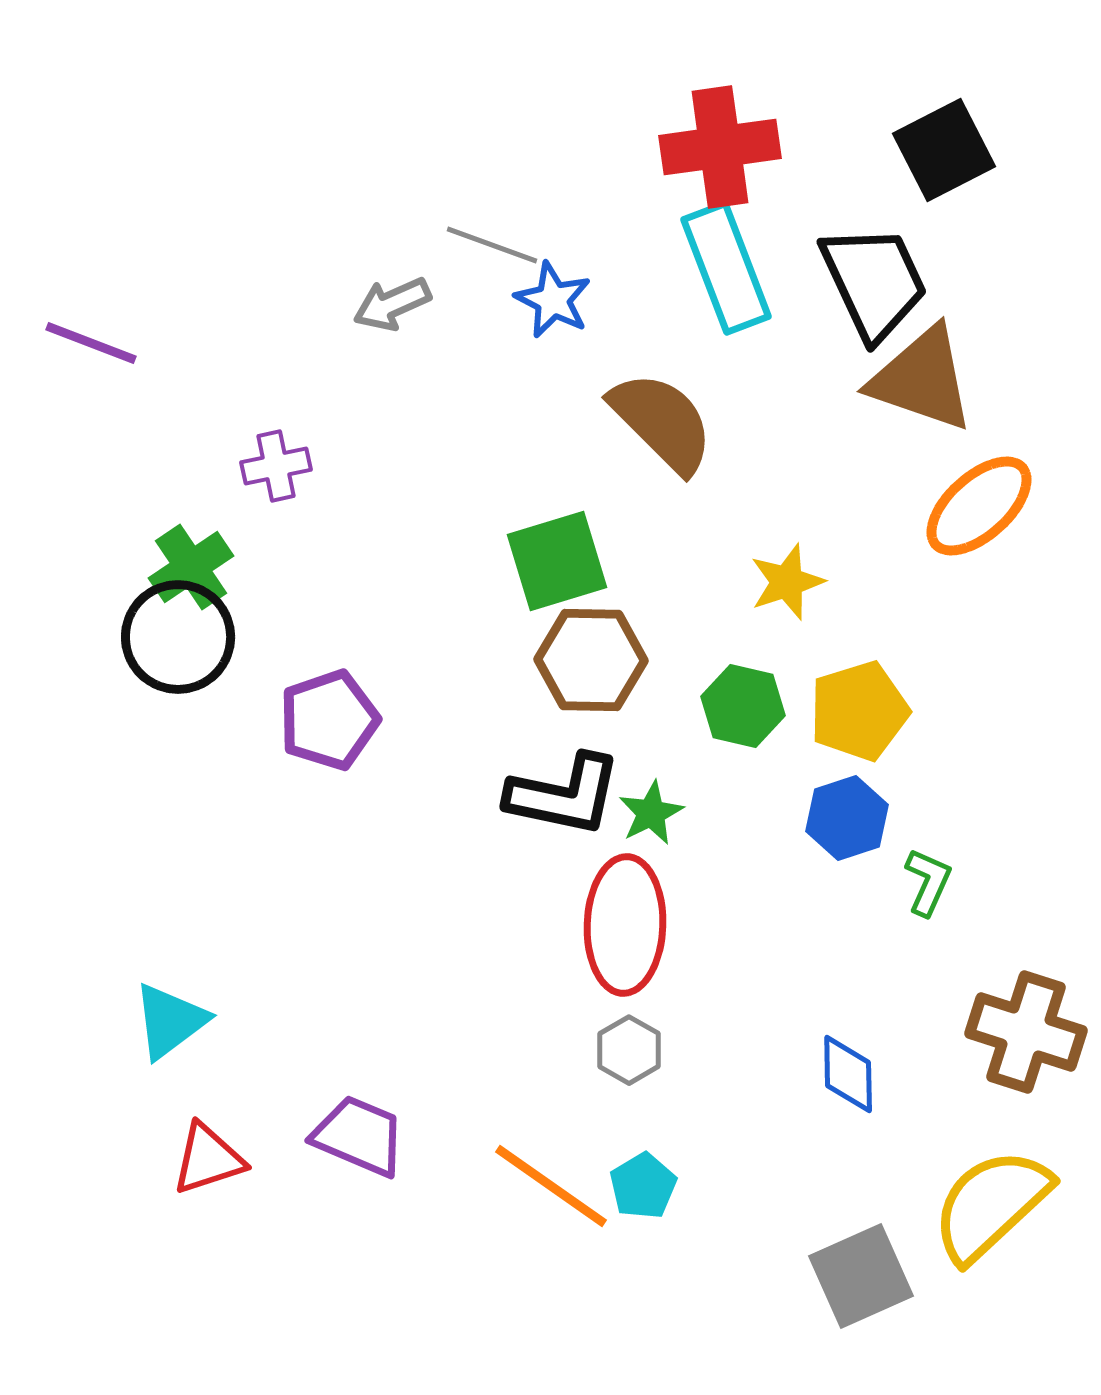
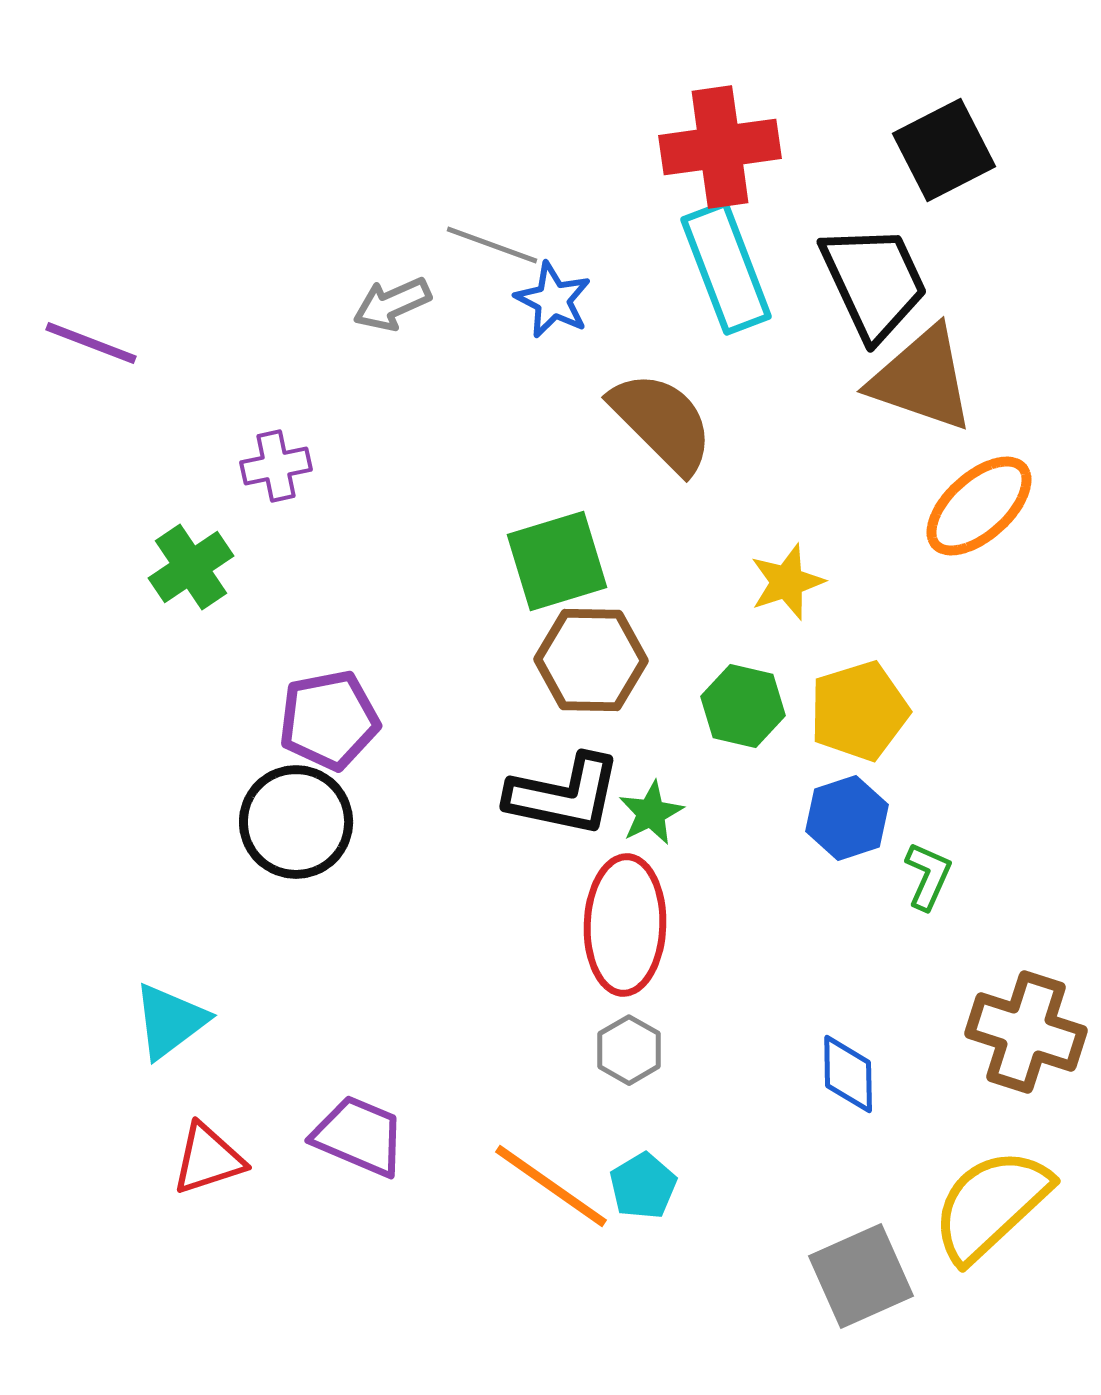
black circle: moved 118 px right, 185 px down
purple pentagon: rotated 8 degrees clockwise
green L-shape: moved 6 px up
